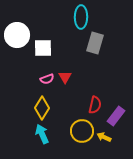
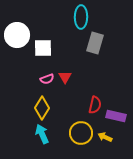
purple rectangle: rotated 66 degrees clockwise
yellow circle: moved 1 px left, 2 px down
yellow arrow: moved 1 px right
